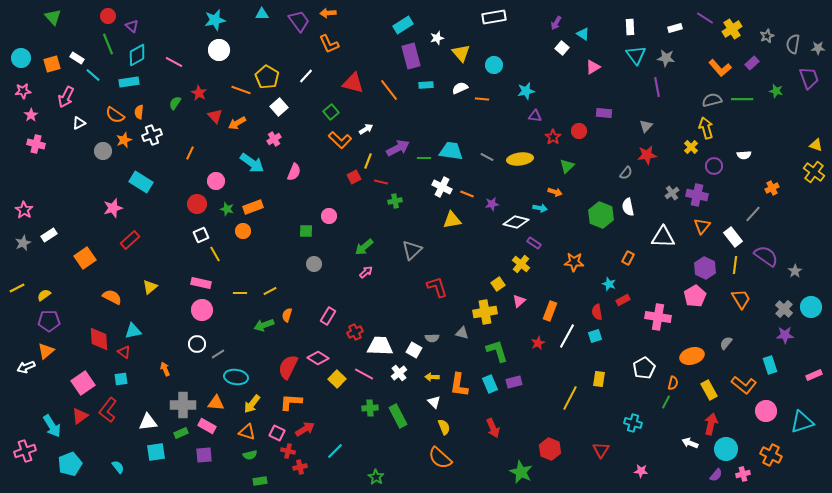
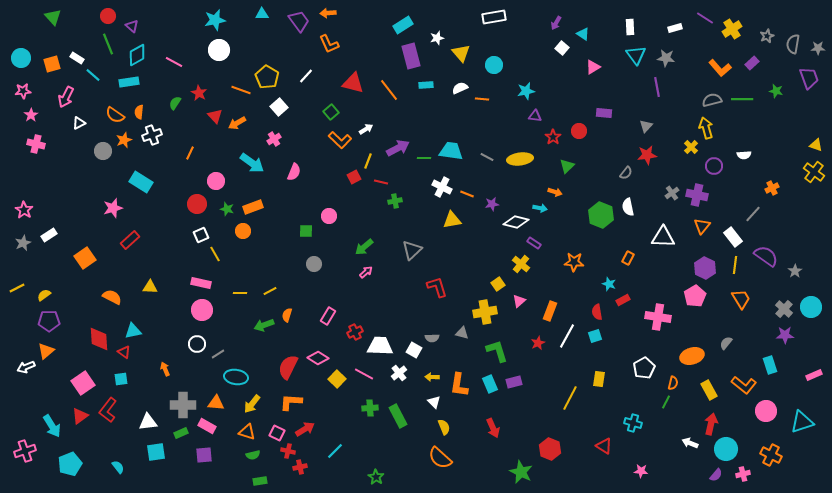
yellow triangle at (150, 287): rotated 42 degrees clockwise
red triangle at (601, 450): moved 3 px right, 4 px up; rotated 30 degrees counterclockwise
green semicircle at (250, 455): moved 3 px right
